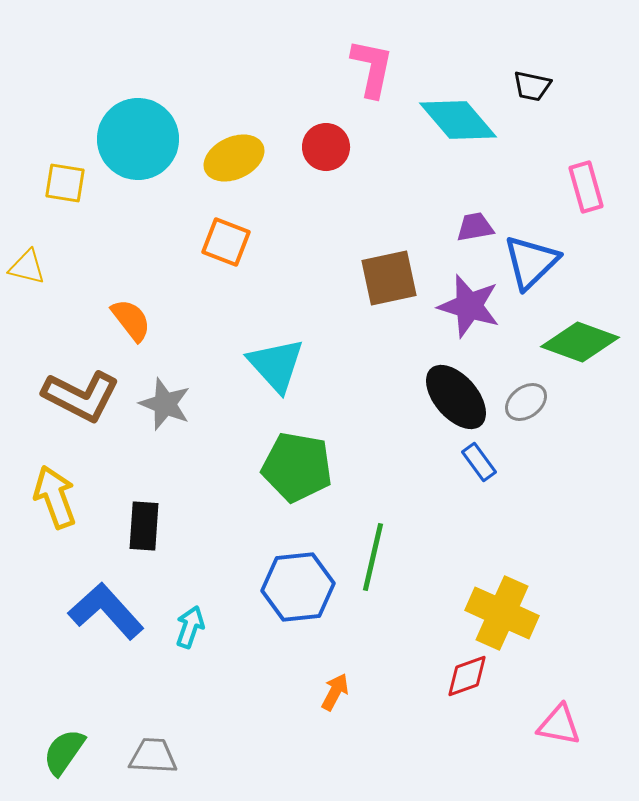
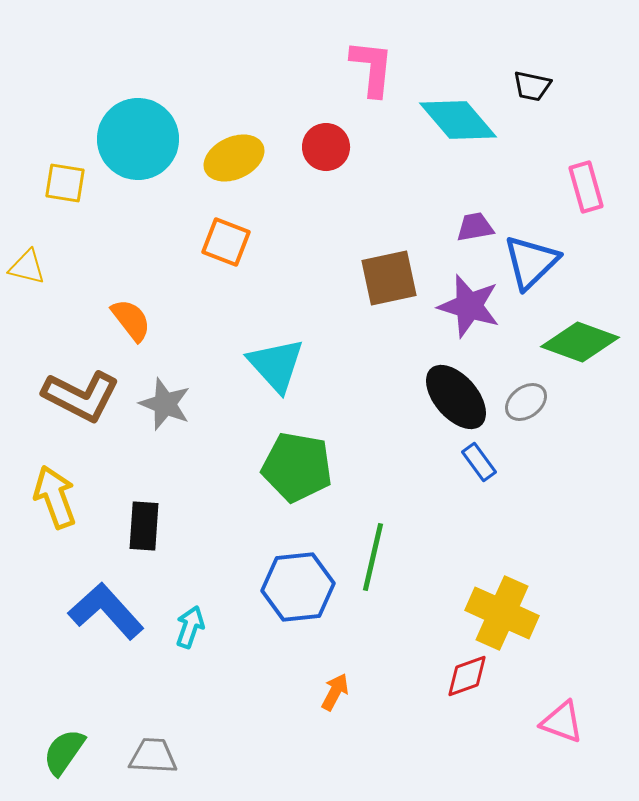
pink L-shape: rotated 6 degrees counterclockwise
pink triangle: moved 3 px right, 3 px up; rotated 9 degrees clockwise
